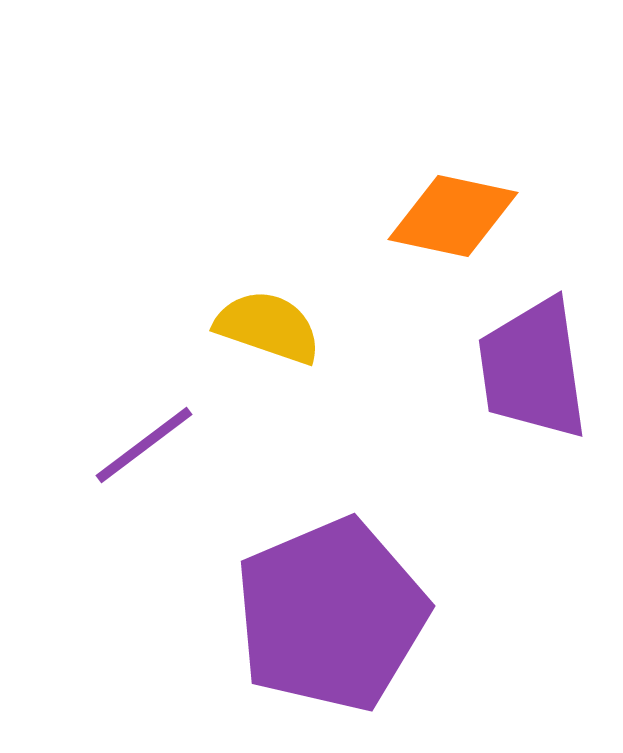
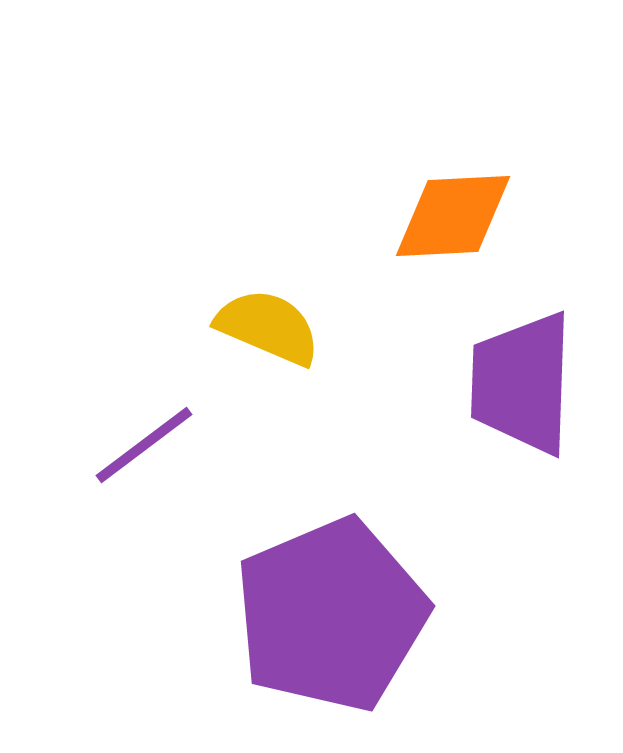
orange diamond: rotated 15 degrees counterclockwise
yellow semicircle: rotated 4 degrees clockwise
purple trapezoid: moved 11 px left, 14 px down; rotated 10 degrees clockwise
